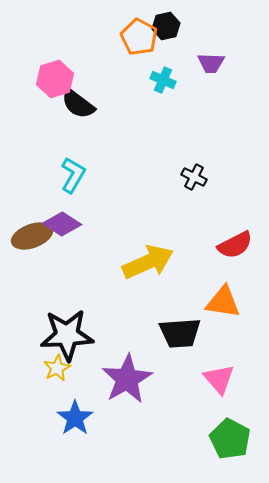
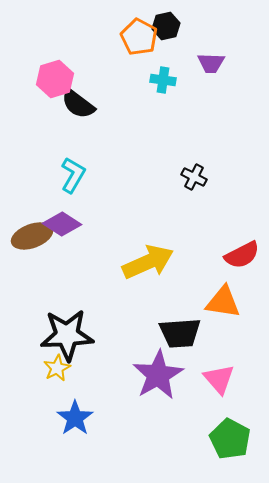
cyan cross: rotated 15 degrees counterclockwise
red semicircle: moved 7 px right, 10 px down
purple star: moved 31 px right, 4 px up
